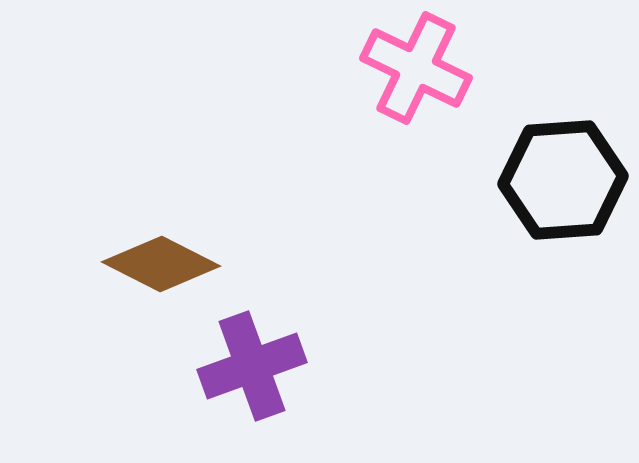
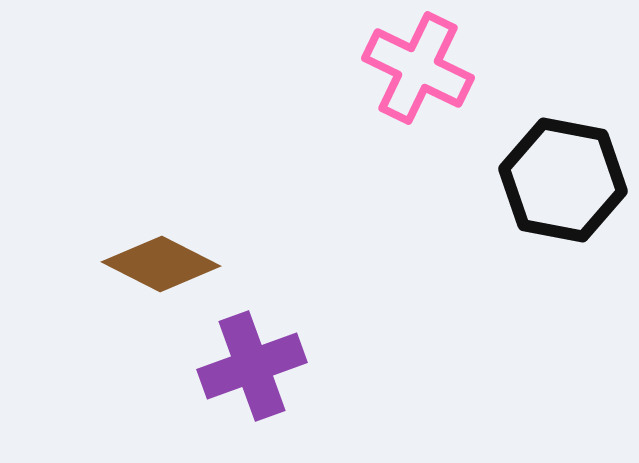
pink cross: moved 2 px right
black hexagon: rotated 15 degrees clockwise
